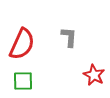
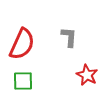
red star: moved 7 px left
